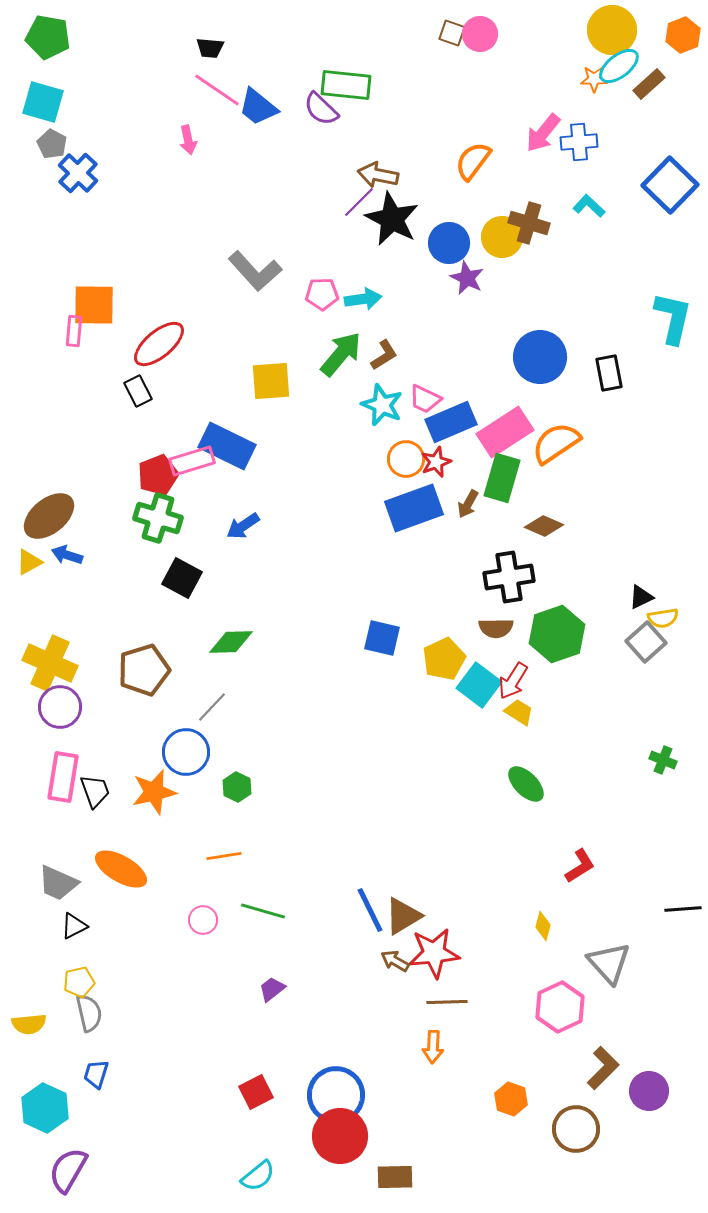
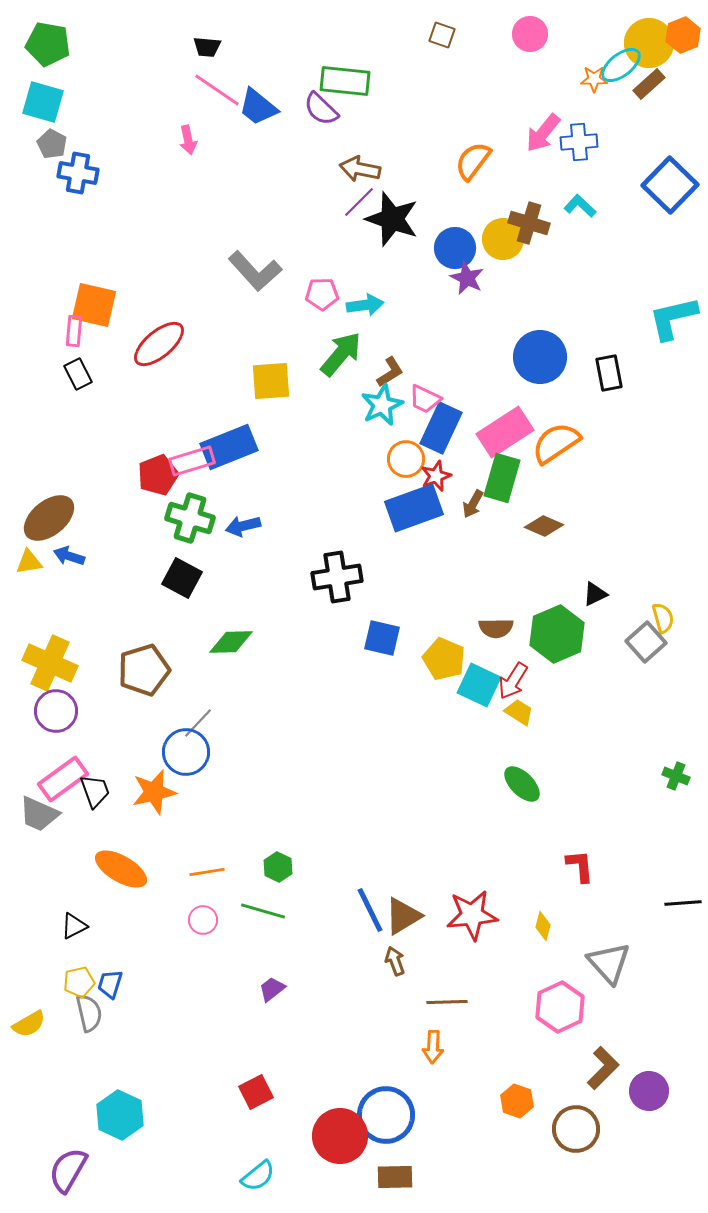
yellow circle at (612, 30): moved 37 px right, 13 px down
brown square at (452, 33): moved 10 px left, 2 px down
pink circle at (480, 34): moved 50 px right
green pentagon at (48, 37): moved 7 px down
black trapezoid at (210, 48): moved 3 px left, 1 px up
cyan ellipse at (619, 66): moved 2 px right, 1 px up
green rectangle at (346, 85): moved 1 px left, 4 px up
blue cross at (78, 173): rotated 33 degrees counterclockwise
brown arrow at (378, 175): moved 18 px left, 6 px up
cyan L-shape at (589, 206): moved 9 px left
black star at (392, 219): rotated 8 degrees counterclockwise
yellow circle at (502, 237): moved 1 px right, 2 px down
blue circle at (449, 243): moved 6 px right, 5 px down
cyan arrow at (363, 299): moved 2 px right, 6 px down
orange square at (94, 305): rotated 12 degrees clockwise
cyan L-shape at (673, 318): rotated 116 degrees counterclockwise
brown L-shape at (384, 355): moved 6 px right, 17 px down
black rectangle at (138, 391): moved 60 px left, 17 px up
cyan star at (382, 405): rotated 24 degrees clockwise
blue rectangle at (451, 422): moved 10 px left, 6 px down; rotated 42 degrees counterclockwise
blue rectangle at (227, 446): moved 2 px right, 1 px down; rotated 48 degrees counterclockwise
red star at (436, 462): moved 14 px down
brown arrow at (468, 504): moved 5 px right
brown ellipse at (49, 516): moved 2 px down
green cross at (158, 518): moved 32 px right
blue arrow at (243, 526): rotated 20 degrees clockwise
blue arrow at (67, 555): moved 2 px right, 1 px down
yellow triangle at (29, 562): rotated 20 degrees clockwise
black cross at (509, 577): moved 172 px left
black triangle at (641, 597): moved 46 px left, 3 px up
yellow semicircle at (663, 618): rotated 96 degrees counterclockwise
green hexagon at (557, 634): rotated 4 degrees counterclockwise
yellow pentagon at (444, 659): rotated 24 degrees counterclockwise
cyan square at (479, 685): rotated 12 degrees counterclockwise
purple circle at (60, 707): moved 4 px left, 4 px down
gray line at (212, 707): moved 14 px left, 16 px down
green cross at (663, 760): moved 13 px right, 16 px down
pink rectangle at (63, 777): moved 2 px down; rotated 45 degrees clockwise
green ellipse at (526, 784): moved 4 px left
green hexagon at (237, 787): moved 41 px right, 80 px down
orange line at (224, 856): moved 17 px left, 16 px down
red L-shape at (580, 866): rotated 63 degrees counterclockwise
gray trapezoid at (58, 883): moved 19 px left, 69 px up
black line at (683, 909): moved 6 px up
red star at (434, 953): moved 38 px right, 38 px up
brown arrow at (395, 961): rotated 40 degrees clockwise
yellow semicircle at (29, 1024): rotated 24 degrees counterclockwise
blue trapezoid at (96, 1074): moved 14 px right, 90 px up
blue circle at (336, 1095): moved 50 px right, 20 px down
orange hexagon at (511, 1099): moved 6 px right, 2 px down
cyan hexagon at (45, 1108): moved 75 px right, 7 px down
